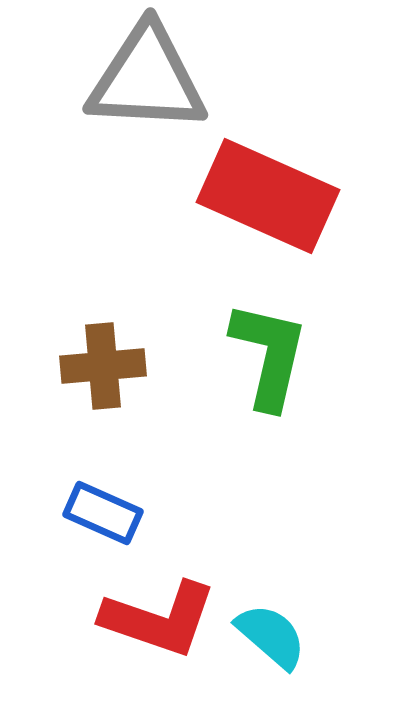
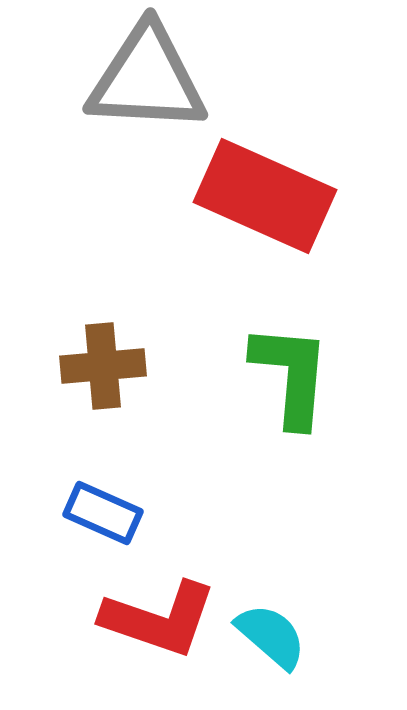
red rectangle: moved 3 px left
green L-shape: moved 22 px right, 20 px down; rotated 8 degrees counterclockwise
